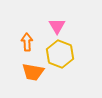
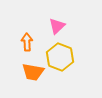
pink triangle: rotated 18 degrees clockwise
yellow hexagon: moved 3 px down
